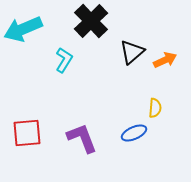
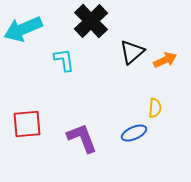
cyan L-shape: rotated 40 degrees counterclockwise
red square: moved 9 px up
